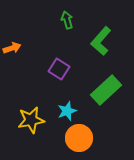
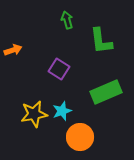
green L-shape: rotated 48 degrees counterclockwise
orange arrow: moved 1 px right, 2 px down
green rectangle: moved 2 px down; rotated 20 degrees clockwise
cyan star: moved 5 px left
yellow star: moved 3 px right, 6 px up
orange circle: moved 1 px right, 1 px up
